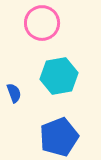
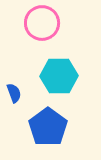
cyan hexagon: rotated 9 degrees clockwise
blue pentagon: moved 11 px left, 10 px up; rotated 15 degrees counterclockwise
